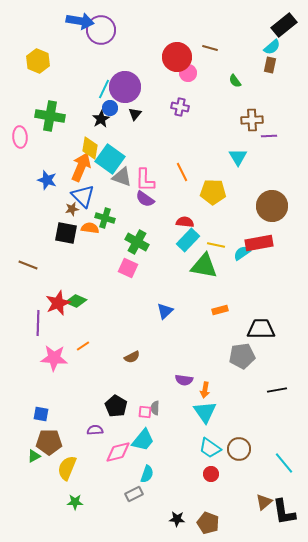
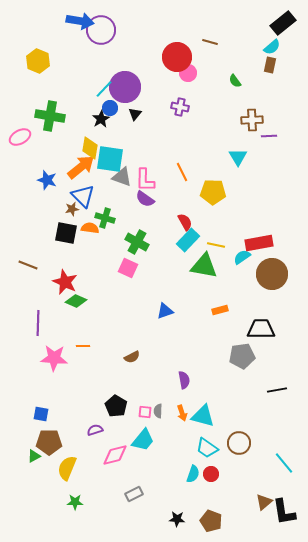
black rectangle at (284, 25): moved 1 px left, 2 px up
brown line at (210, 48): moved 6 px up
cyan line at (104, 89): rotated 18 degrees clockwise
pink ellipse at (20, 137): rotated 65 degrees clockwise
cyan square at (110, 159): rotated 28 degrees counterclockwise
orange arrow at (81, 167): rotated 28 degrees clockwise
brown circle at (272, 206): moved 68 px down
red semicircle at (185, 222): rotated 54 degrees clockwise
cyan semicircle at (242, 253): moved 4 px down
red star at (58, 303): moved 7 px right, 21 px up; rotated 25 degrees counterclockwise
blue triangle at (165, 311): rotated 24 degrees clockwise
orange line at (83, 346): rotated 32 degrees clockwise
purple semicircle at (184, 380): rotated 108 degrees counterclockwise
orange arrow at (205, 390): moved 23 px left, 23 px down; rotated 28 degrees counterclockwise
gray semicircle at (155, 408): moved 3 px right, 3 px down
cyan triangle at (205, 412): moved 2 px left, 4 px down; rotated 40 degrees counterclockwise
purple semicircle at (95, 430): rotated 14 degrees counterclockwise
cyan trapezoid at (210, 448): moved 3 px left
brown circle at (239, 449): moved 6 px up
pink diamond at (118, 452): moved 3 px left, 3 px down
cyan semicircle at (147, 474): moved 46 px right
brown pentagon at (208, 523): moved 3 px right, 2 px up
